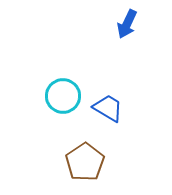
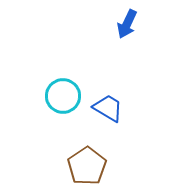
brown pentagon: moved 2 px right, 4 px down
